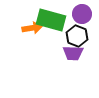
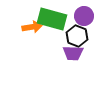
purple circle: moved 2 px right, 2 px down
green rectangle: moved 1 px right, 1 px up
orange arrow: moved 1 px up
